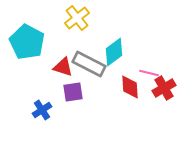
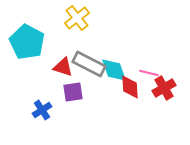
cyan diamond: moved 18 px down; rotated 72 degrees counterclockwise
